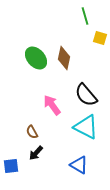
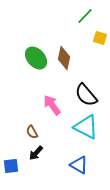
green line: rotated 60 degrees clockwise
